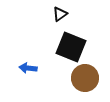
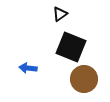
brown circle: moved 1 px left, 1 px down
